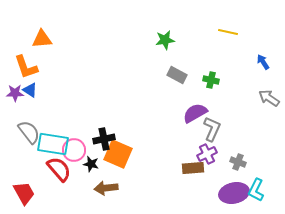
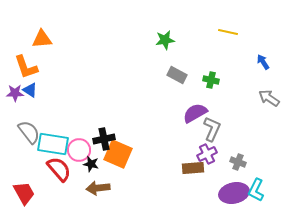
pink circle: moved 5 px right
brown arrow: moved 8 px left
